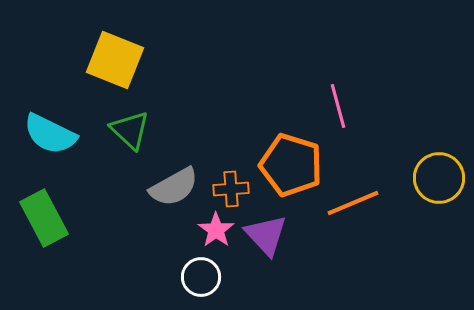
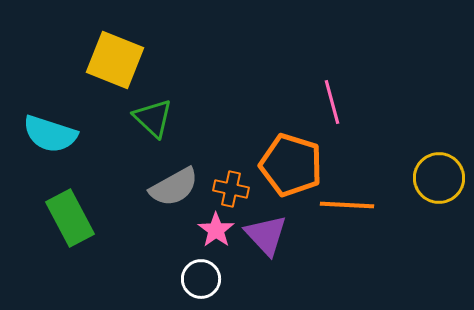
pink line: moved 6 px left, 4 px up
green triangle: moved 23 px right, 12 px up
cyan semicircle: rotated 8 degrees counterclockwise
orange cross: rotated 16 degrees clockwise
orange line: moved 6 px left, 2 px down; rotated 26 degrees clockwise
green rectangle: moved 26 px right
white circle: moved 2 px down
